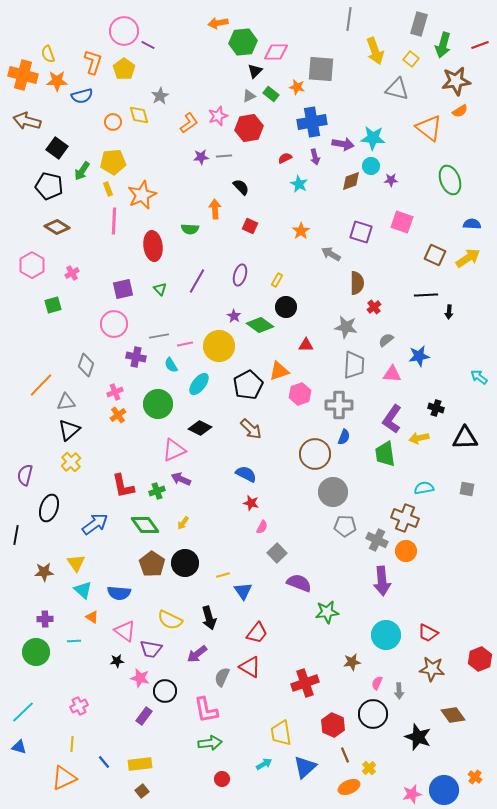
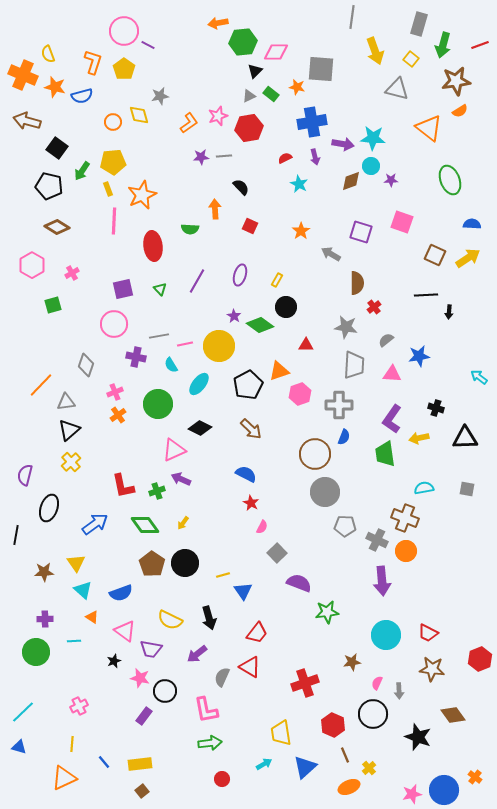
gray line at (349, 19): moved 3 px right, 2 px up
orange cross at (23, 75): rotated 8 degrees clockwise
orange star at (57, 81): moved 2 px left, 6 px down; rotated 15 degrees clockwise
gray star at (160, 96): rotated 18 degrees clockwise
gray circle at (333, 492): moved 8 px left
red star at (251, 503): rotated 14 degrees clockwise
blue semicircle at (119, 593): moved 2 px right; rotated 25 degrees counterclockwise
black star at (117, 661): moved 3 px left; rotated 16 degrees counterclockwise
